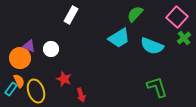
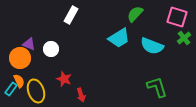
pink square: rotated 25 degrees counterclockwise
purple triangle: moved 2 px up
